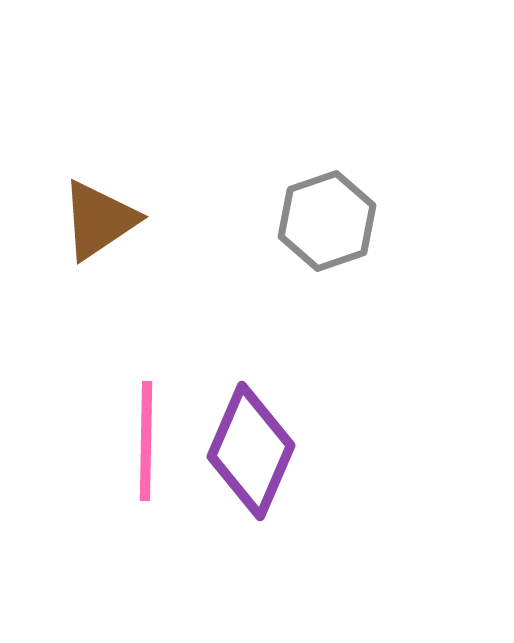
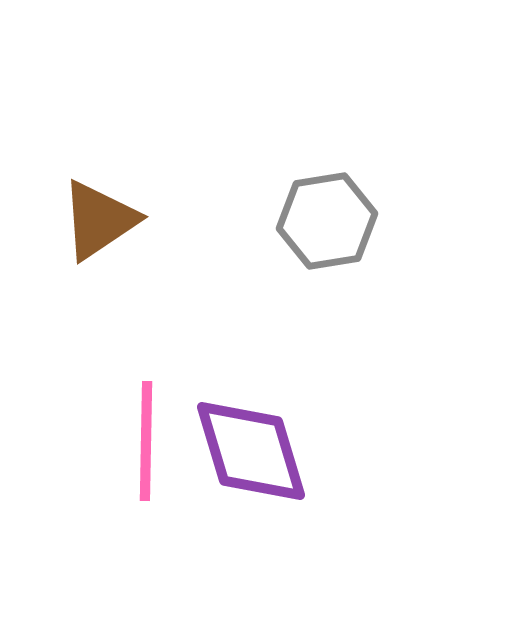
gray hexagon: rotated 10 degrees clockwise
purple diamond: rotated 40 degrees counterclockwise
